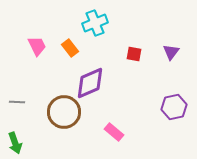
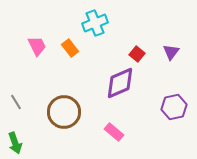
red square: moved 3 px right; rotated 28 degrees clockwise
purple diamond: moved 30 px right
gray line: moved 1 px left; rotated 56 degrees clockwise
